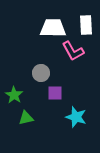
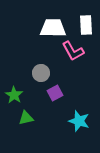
purple square: rotated 28 degrees counterclockwise
cyan star: moved 3 px right, 4 px down
